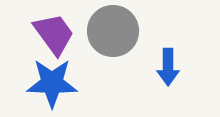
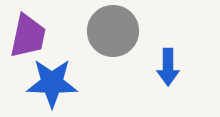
purple trapezoid: moved 26 px left, 2 px down; rotated 48 degrees clockwise
